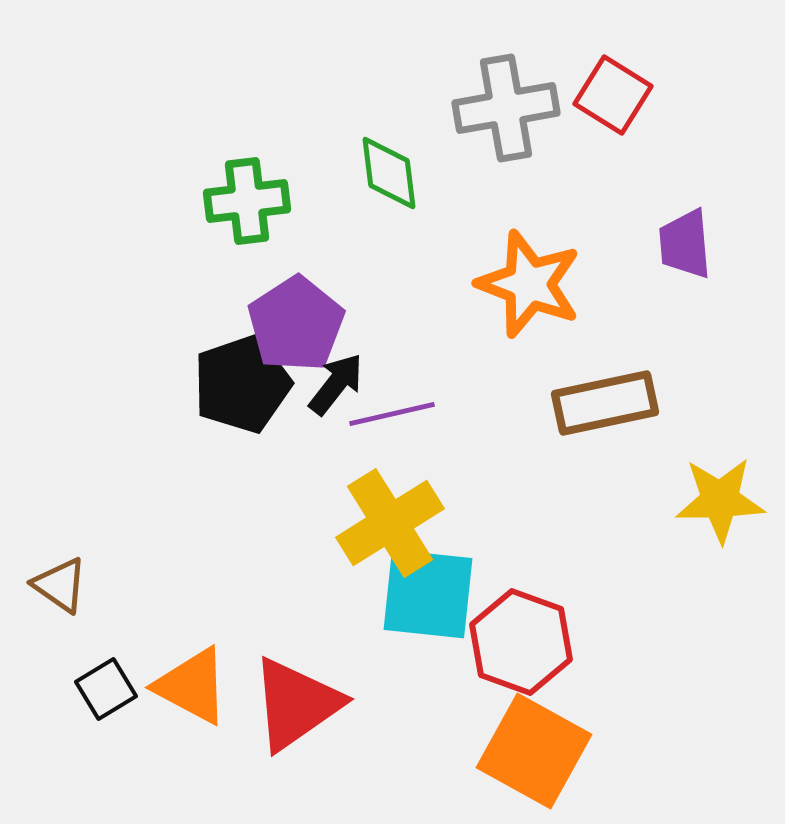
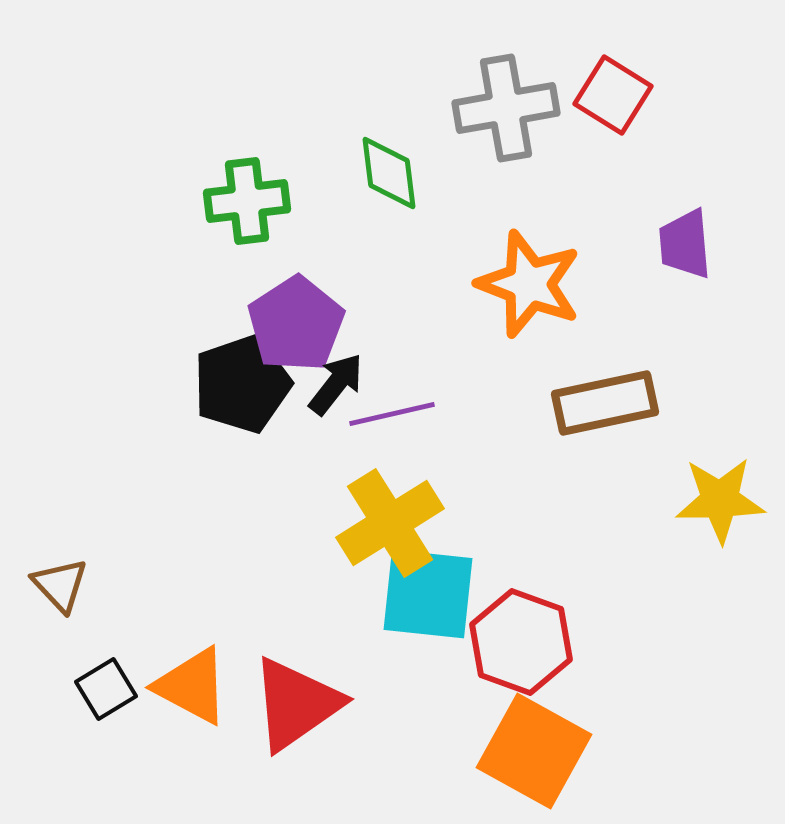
brown triangle: rotated 12 degrees clockwise
